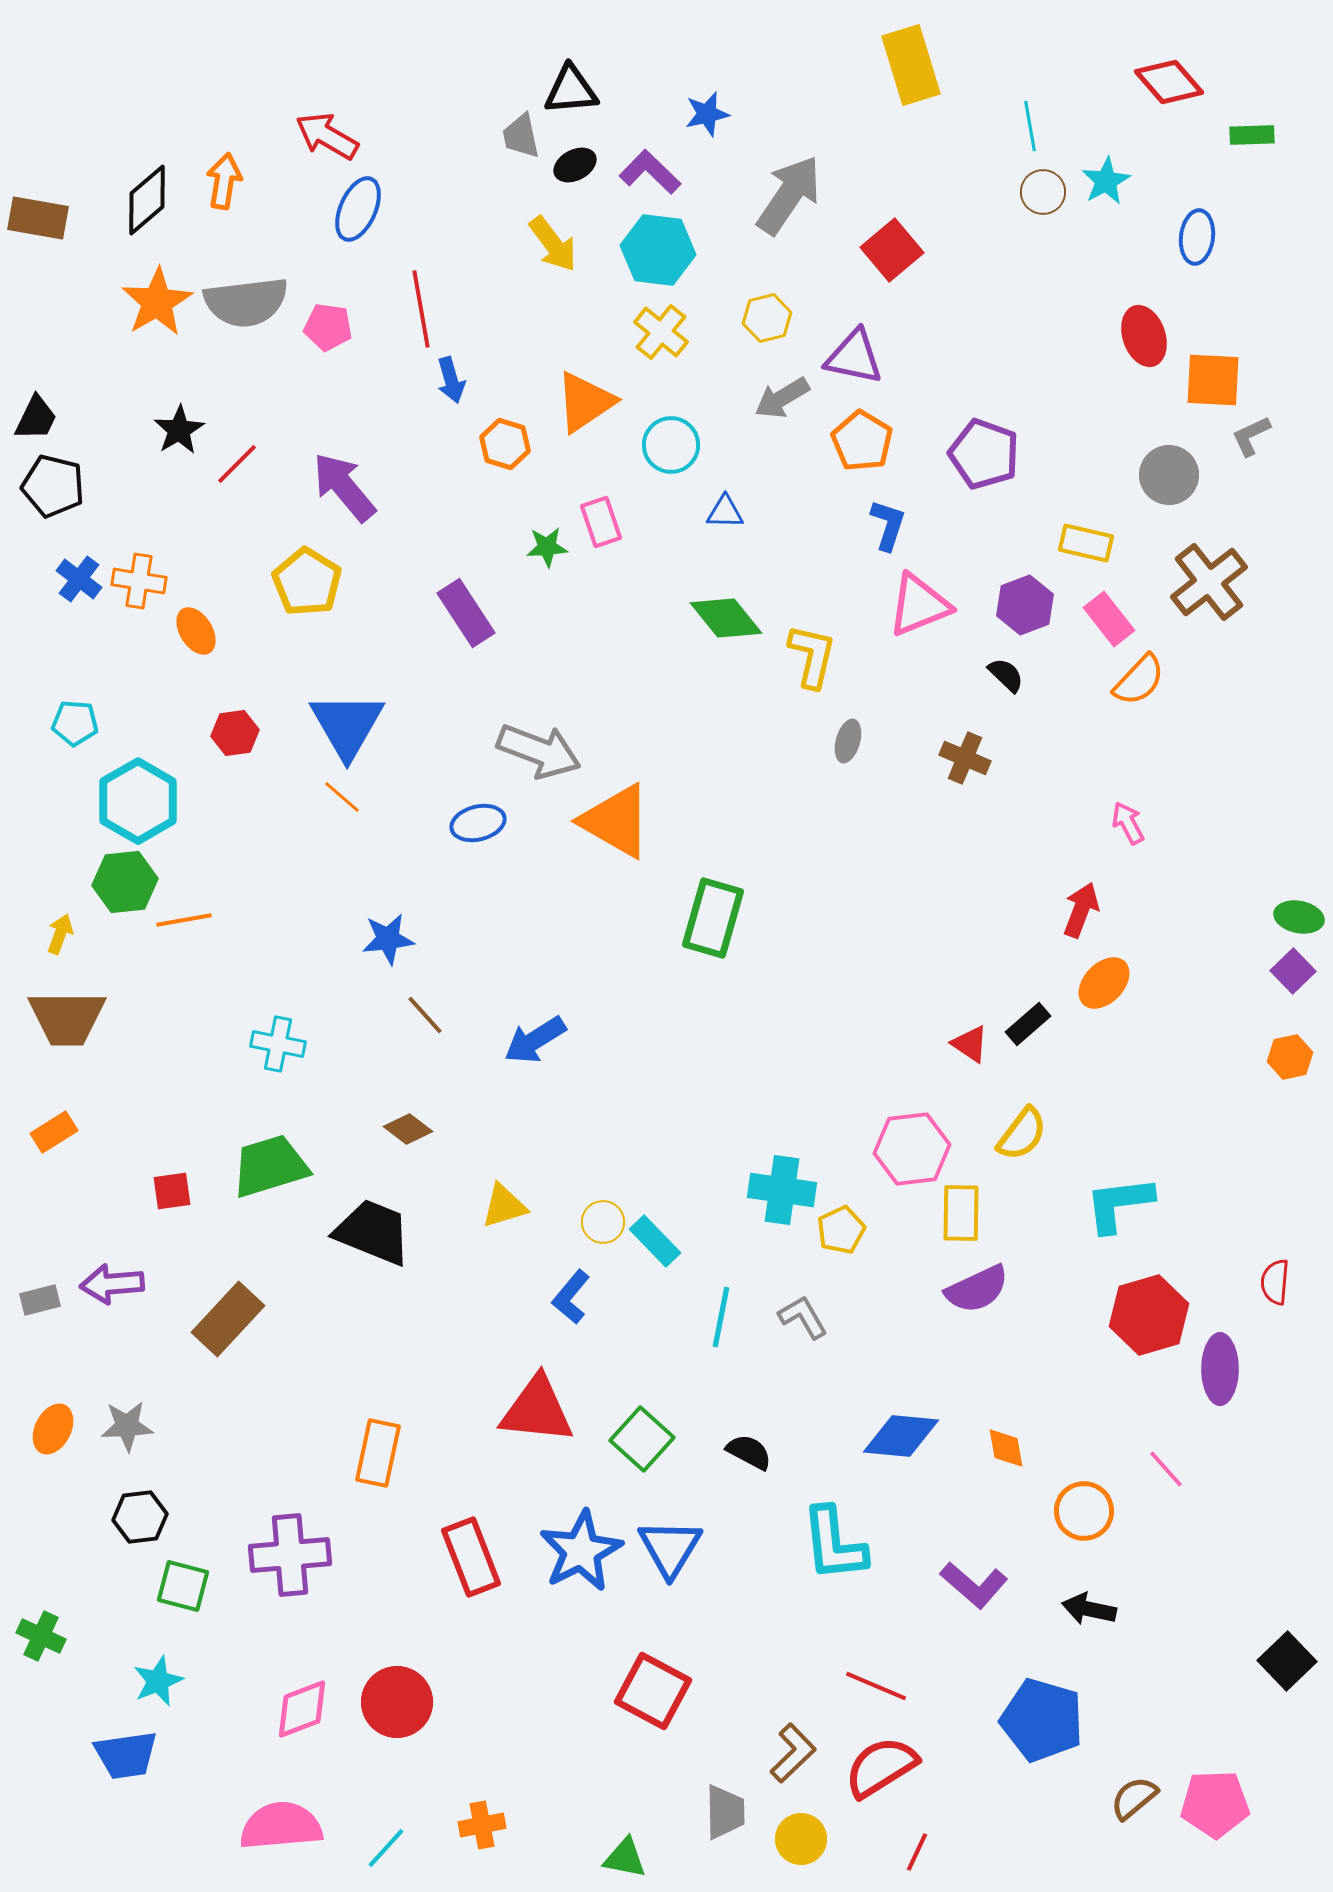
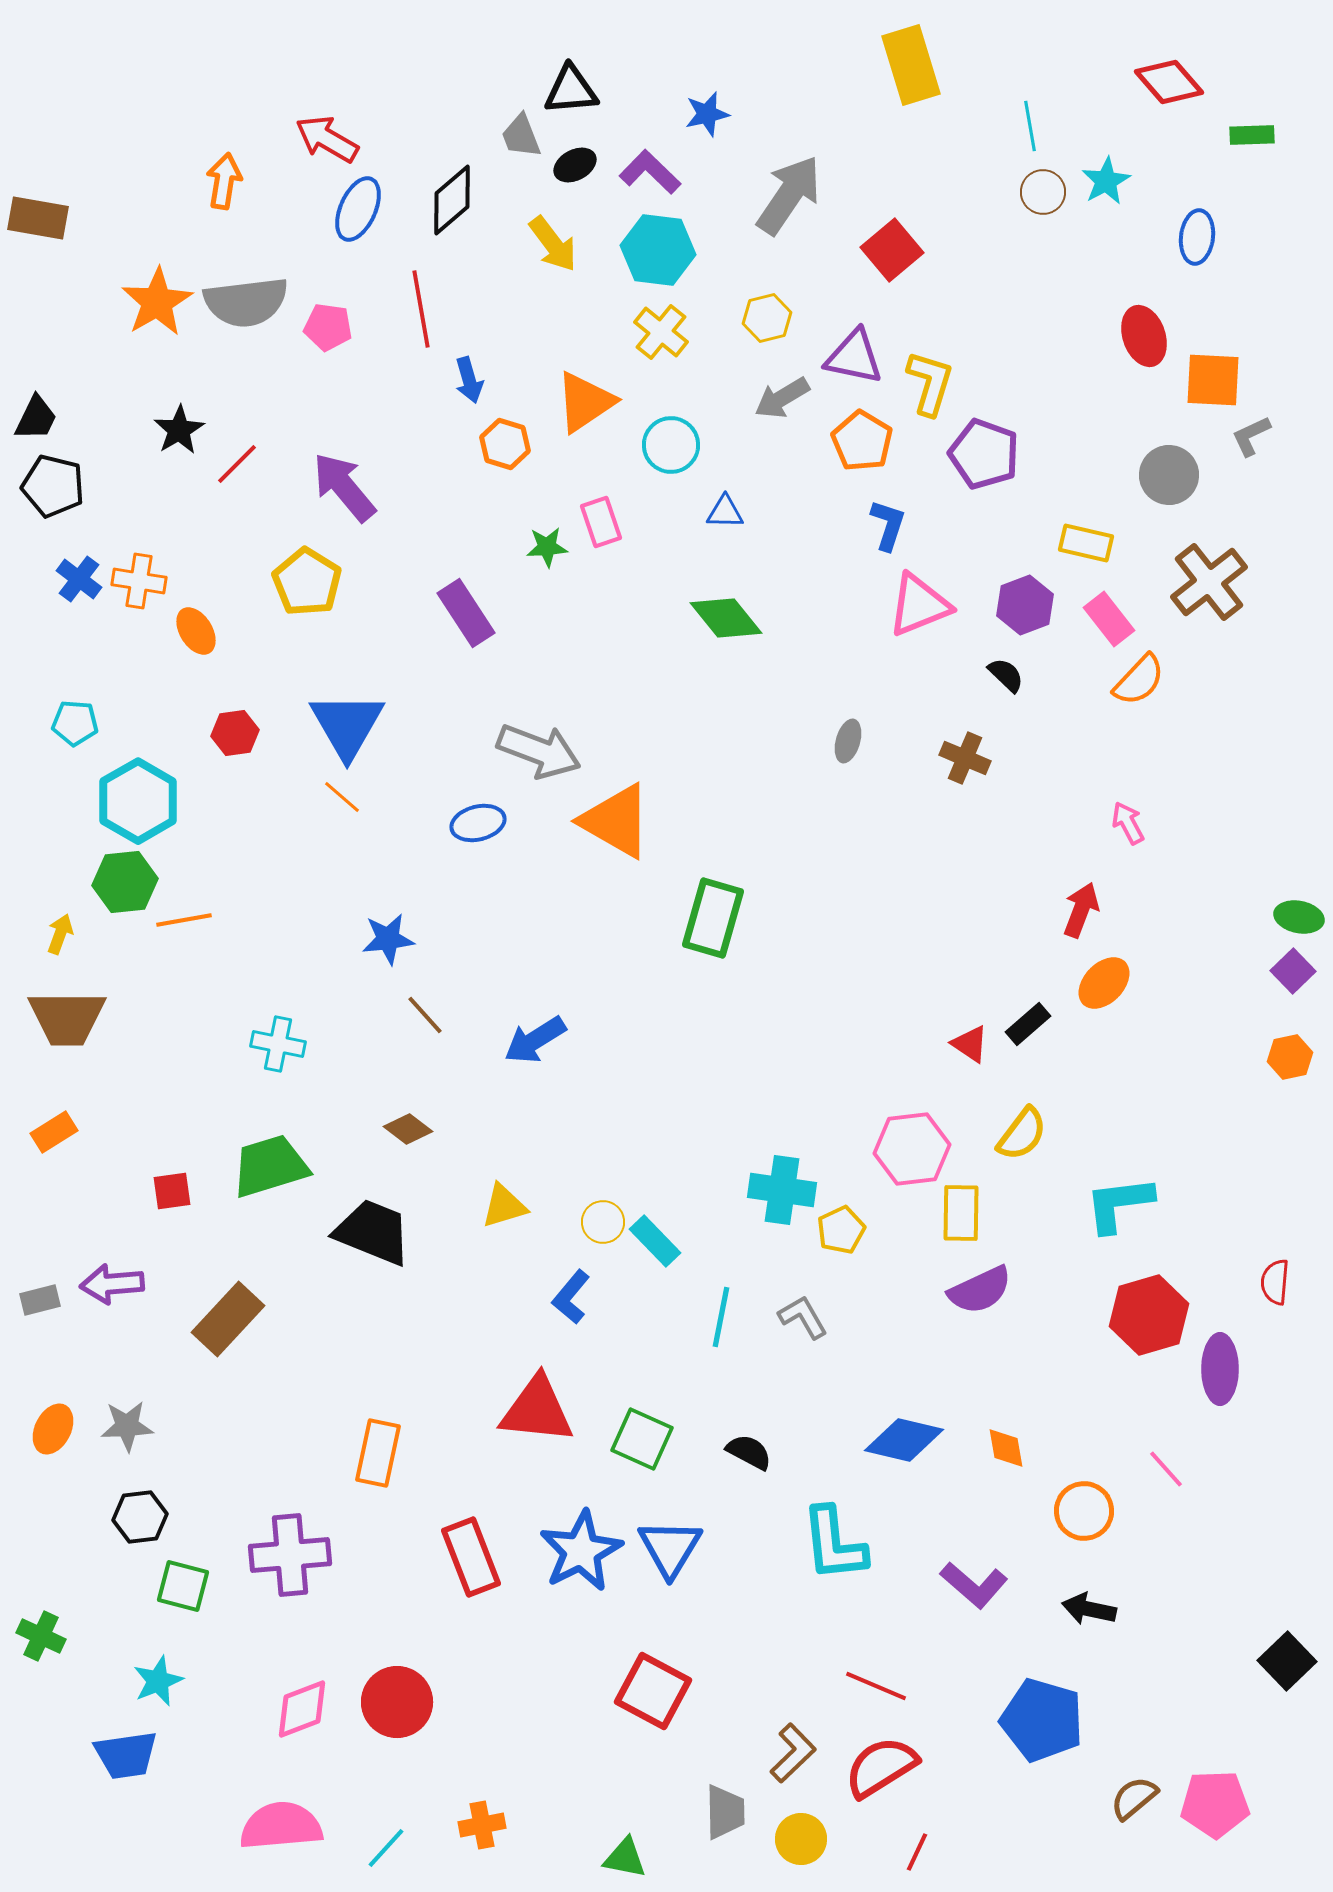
red arrow at (327, 136): moved 3 px down
gray trapezoid at (521, 136): rotated 9 degrees counterclockwise
black diamond at (147, 200): moved 305 px right
blue arrow at (451, 380): moved 18 px right
yellow L-shape at (812, 656): moved 118 px right, 273 px up; rotated 4 degrees clockwise
purple semicircle at (977, 1289): moved 3 px right, 1 px down
blue diamond at (901, 1436): moved 3 px right, 4 px down; rotated 8 degrees clockwise
green square at (642, 1439): rotated 18 degrees counterclockwise
